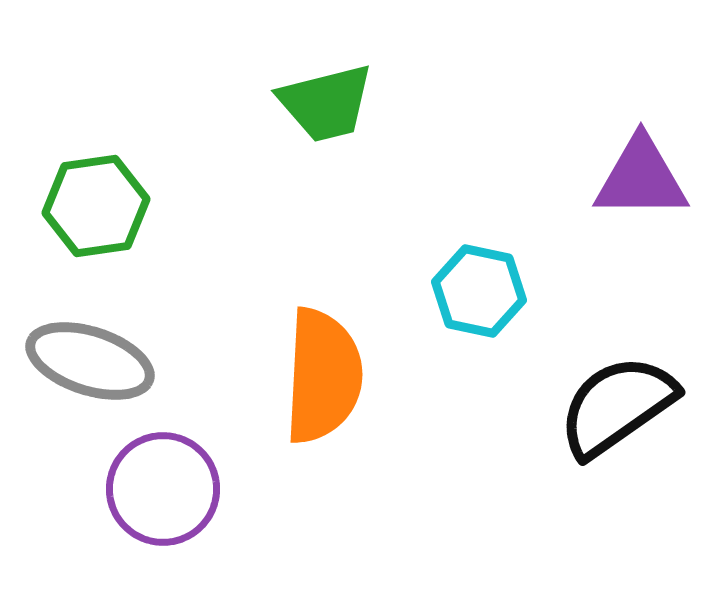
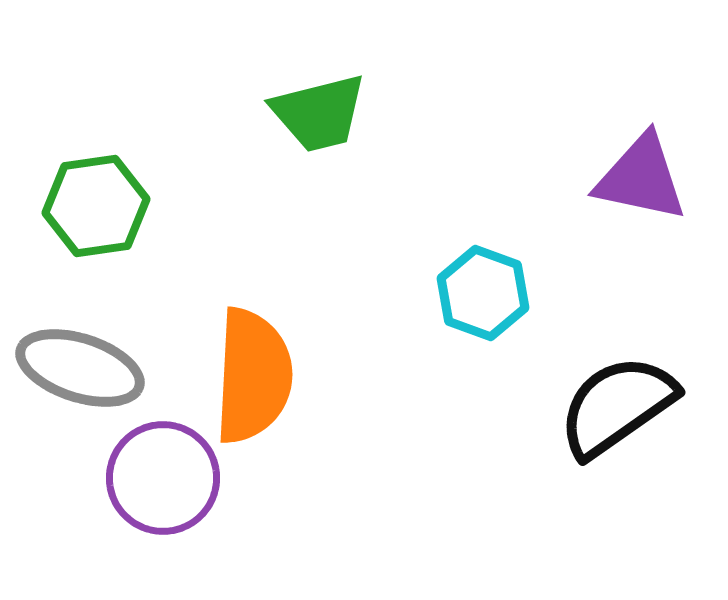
green trapezoid: moved 7 px left, 10 px down
purple triangle: rotated 12 degrees clockwise
cyan hexagon: moved 4 px right, 2 px down; rotated 8 degrees clockwise
gray ellipse: moved 10 px left, 7 px down
orange semicircle: moved 70 px left
purple circle: moved 11 px up
